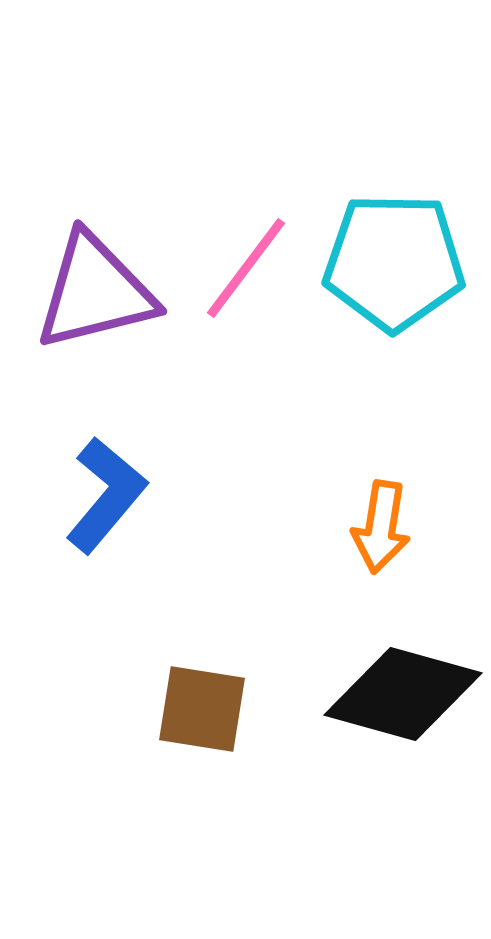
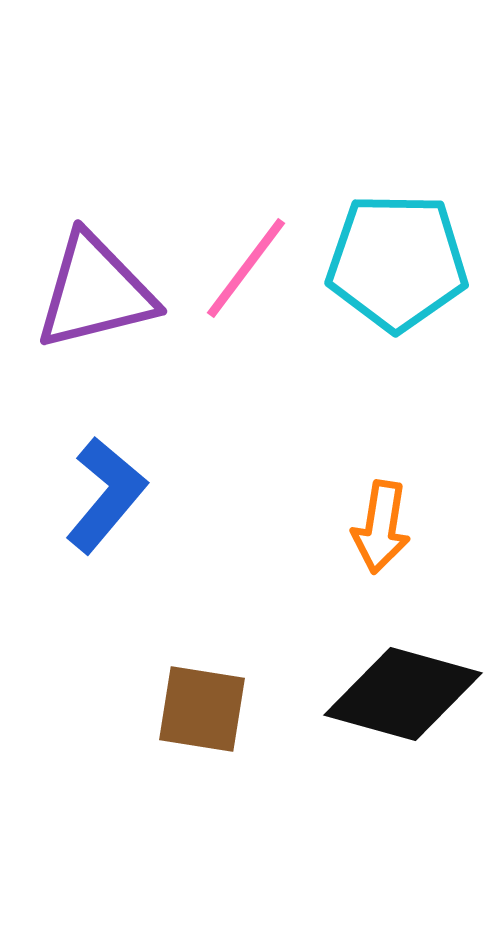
cyan pentagon: moved 3 px right
